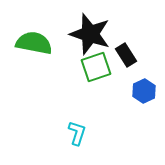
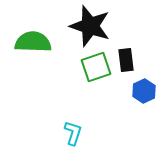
black star: moved 8 px up
green semicircle: moved 1 px left, 1 px up; rotated 9 degrees counterclockwise
black rectangle: moved 5 px down; rotated 25 degrees clockwise
cyan L-shape: moved 4 px left
